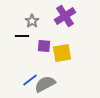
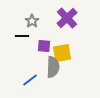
purple cross: moved 2 px right, 2 px down; rotated 10 degrees counterclockwise
gray semicircle: moved 8 px right, 17 px up; rotated 120 degrees clockwise
